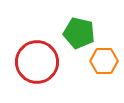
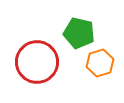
orange hexagon: moved 4 px left, 2 px down; rotated 16 degrees counterclockwise
